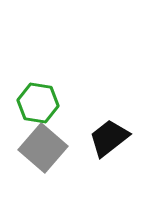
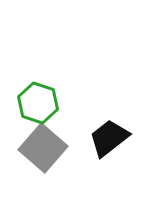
green hexagon: rotated 9 degrees clockwise
